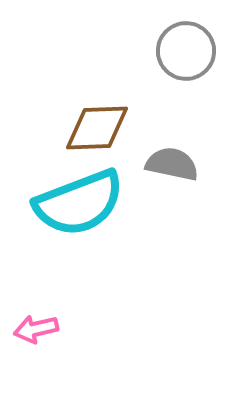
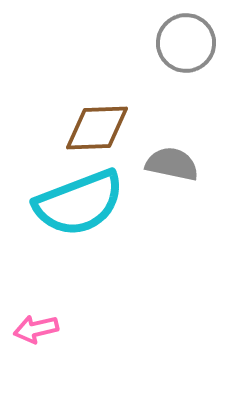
gray circle: moved 8 px up
